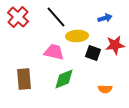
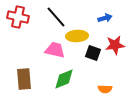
red cross: rotated 30 degrees counterclockwise
pink trapezoid: moved 1 px right, 2 px up
